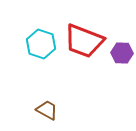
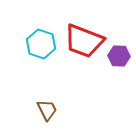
purple hexagon: moved 3 px left, 3 px down
brown trapezoid: rotated 35 degrees clockwise
